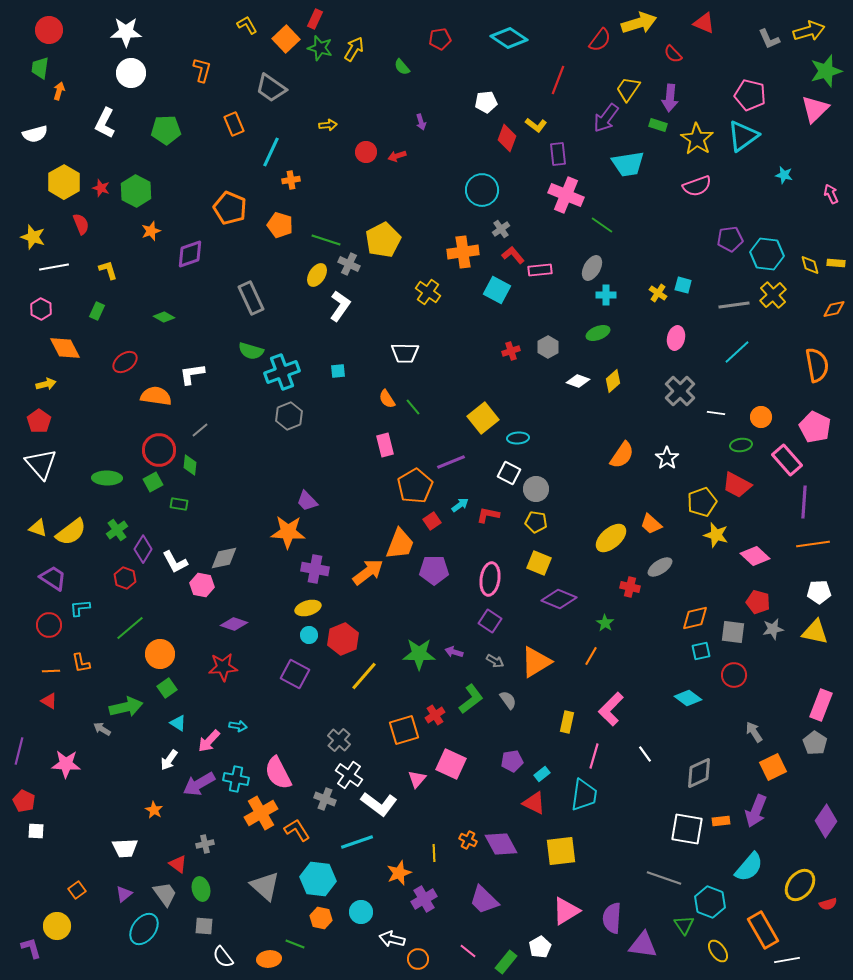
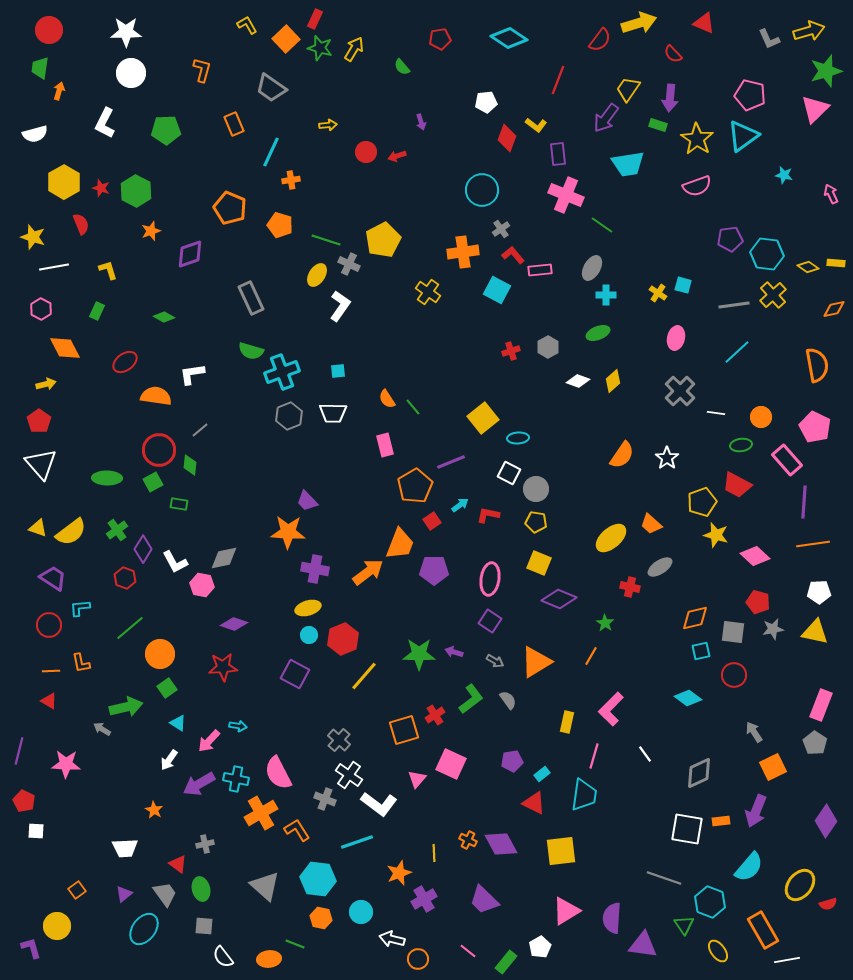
yellow diamond at (810, 265): moved 2 px left, 2 px down; rotated 40 degrees counterclockwise
white trapezoid at (405, 353): moved 72 px left, 60 px down
